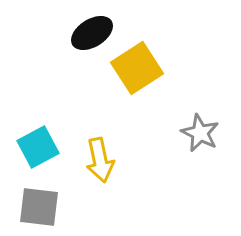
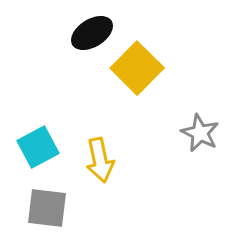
yellow square: rotated 12 degrees counterclockwise
gray square: moved 8 px right, 1 px down
